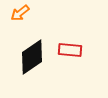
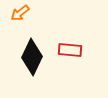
black diamond: rotated 30 degrees counterclockwise
